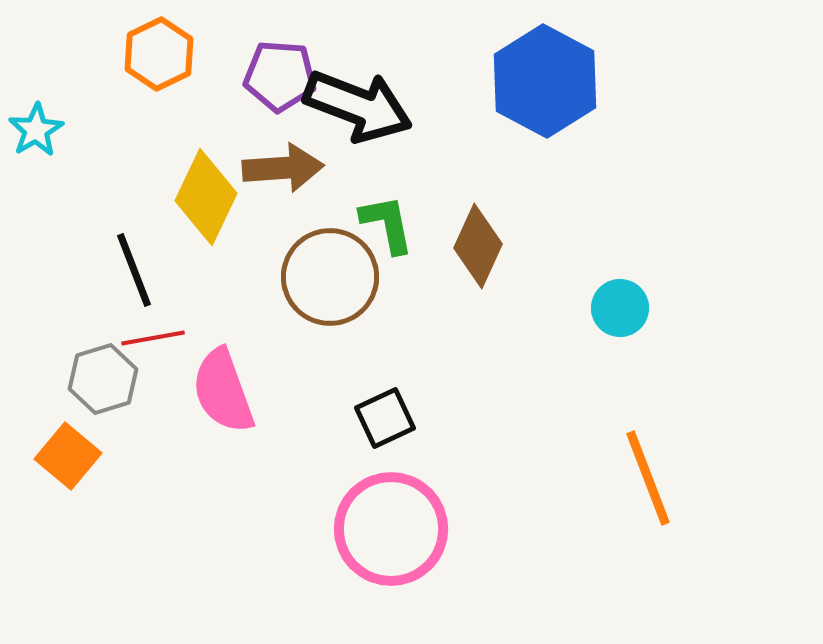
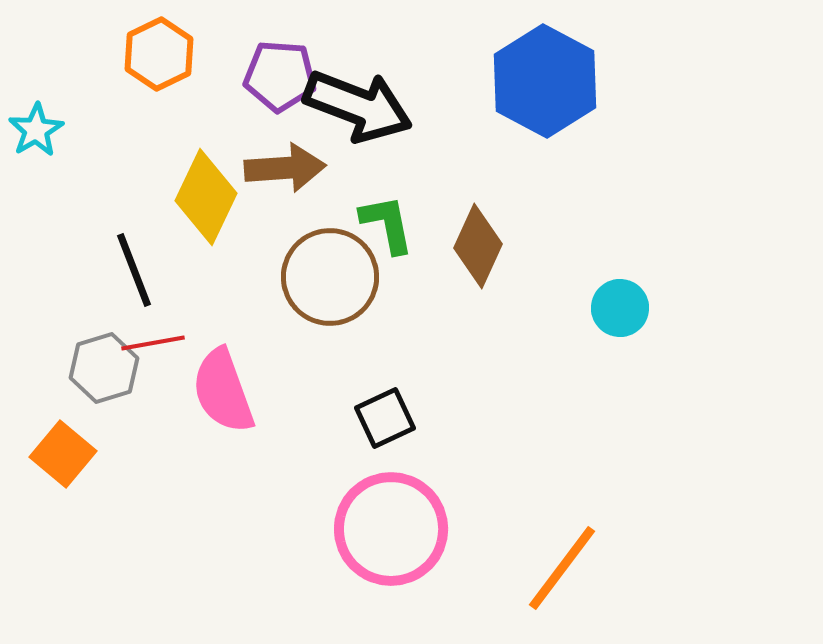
brown arrow: moved 2 px right
red line: moved 5 px down
gray hexagon: moved 1 px right, 11 px up
orange square: moved 5 px left, 2 px up
orange line: moved 86 px left, 90 px down; rotated 58 degrees clockwise
